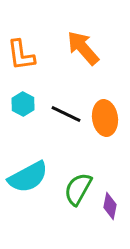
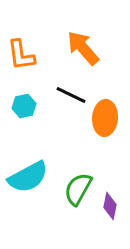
cyan hexagon: moved 1 px right, 2 px down; rotated 20 degrees clockwise
black line: moved 5 px right, 19 px up
orange ellipse: rotated 12 degrees clockwise
